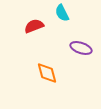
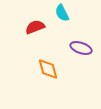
red semicircle: moved 1 px right, 1 px down
orange diamond: moved 1 px right, 4 px up
